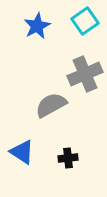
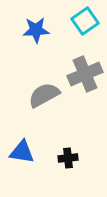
blue star: moved 1 px left, 4 px down; rotated 24 degrees clockwise
gray semicircle: moved 7 px left, 10 px up
blue triangle: rotated 24 degrees counterclockwise
